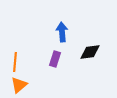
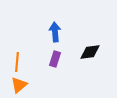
blue arrow: moved 7 px left
orange line: moved 2 px right
